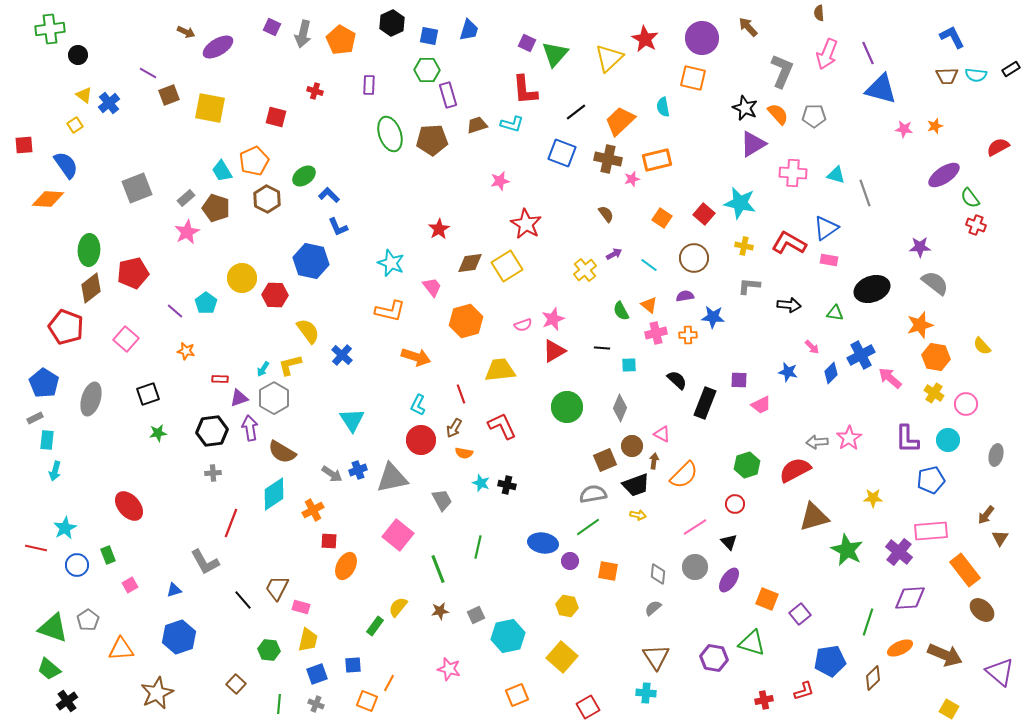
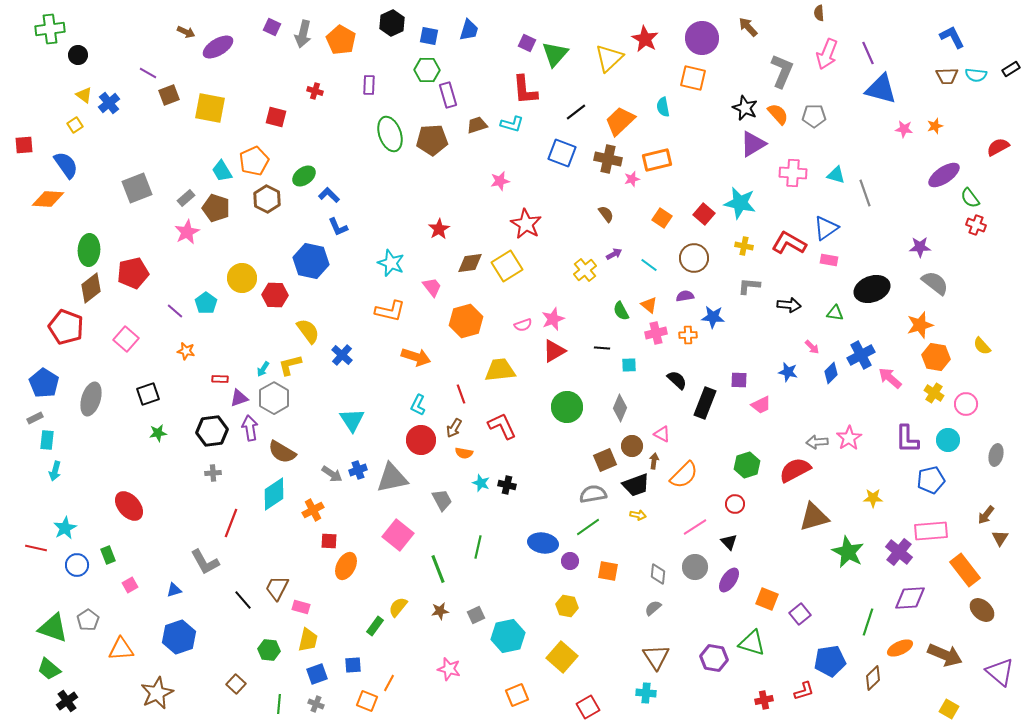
green star at (847, 550): moved 1 px right, 2 px down
